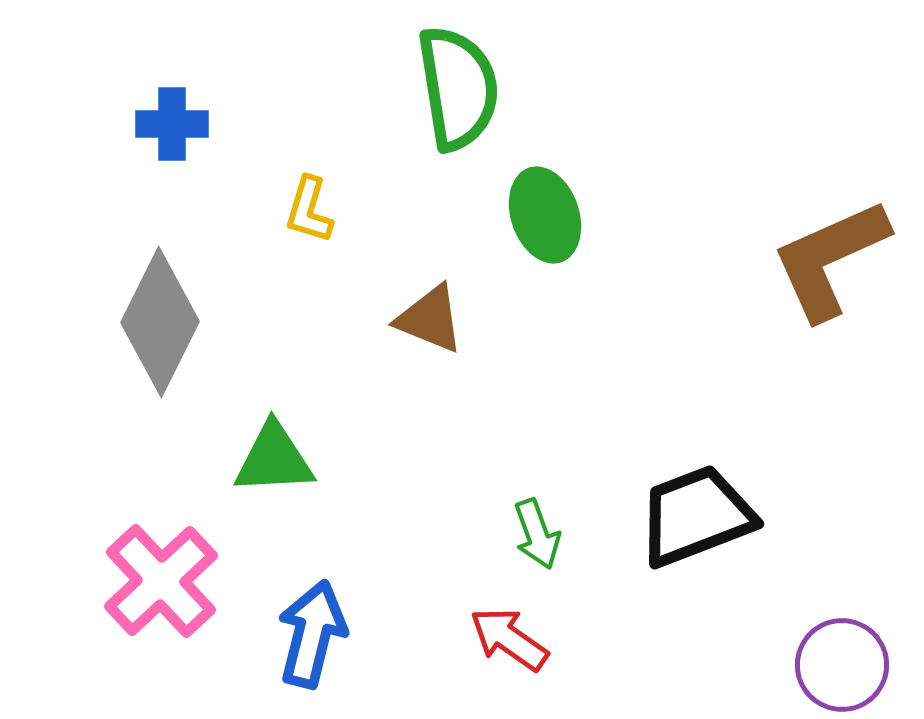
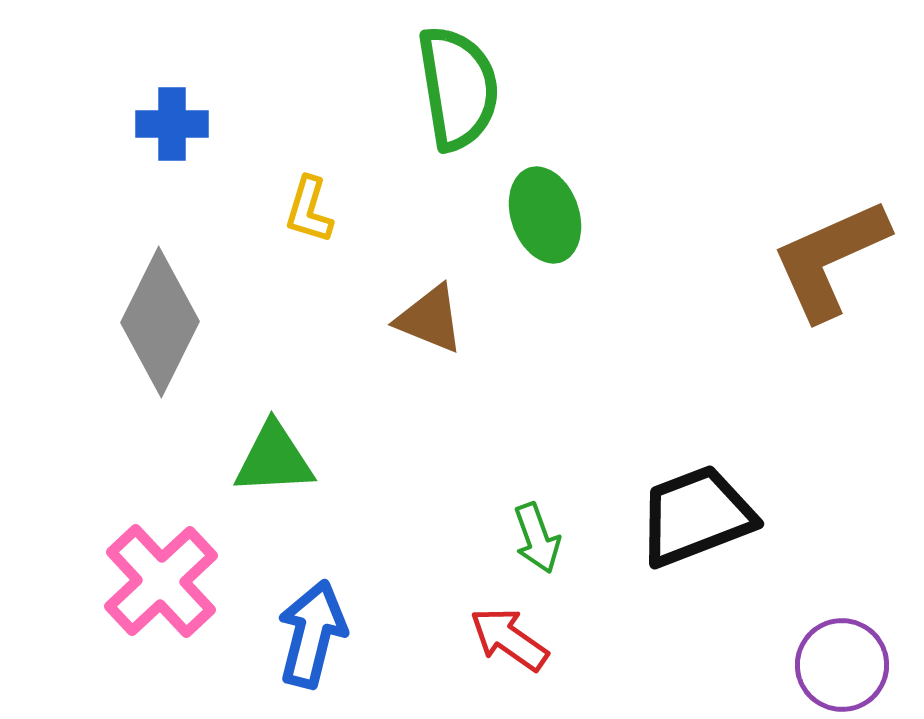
green arrow: moved 4 px down
